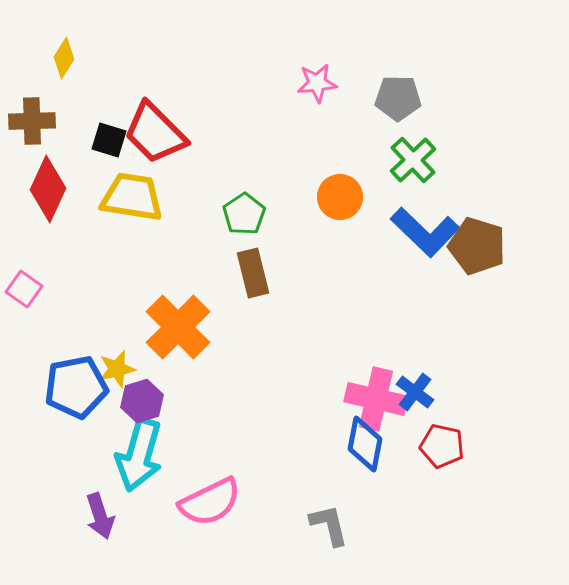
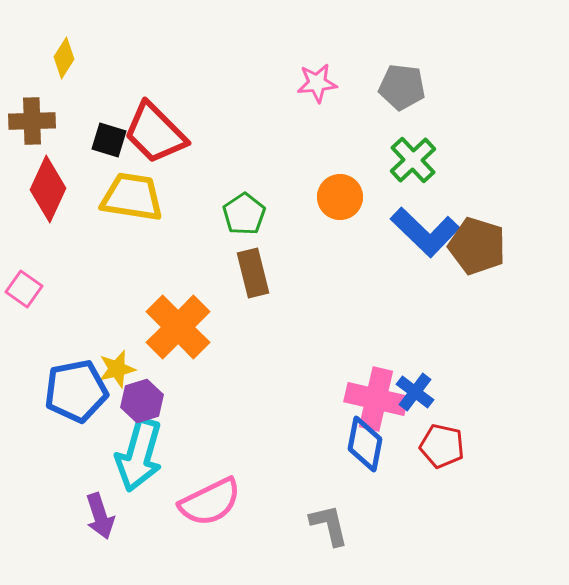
gray pentagon: moved 4 px right, 11 px up; rotated 6 degrees clockwise
blue pentagon: moved 4 px down
